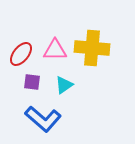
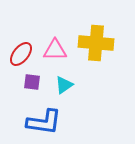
yellow cross: moved 4 px right, 5 px up
blue L-shape: moved 1 px right, 3 px down; rotated 33 degrees counterclockwise
